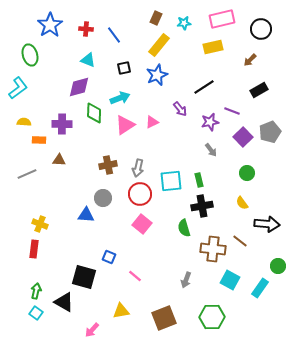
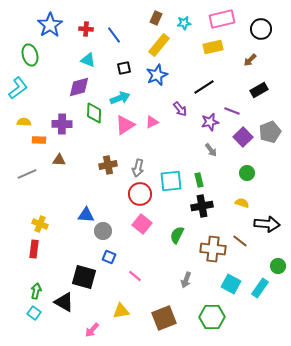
gray circle at (103, 198): moved 33 px down
yellow semicircle at (242, 203): rotated 144 degrees clockwise
green semicircle at (184, 228): moved 7 px left, 7 px down; rotated 42 degrees clockwise
cyan square at (230, 280): moved 1 px right, 4 px down
cyan square at (36, 313): moved 2 px left
